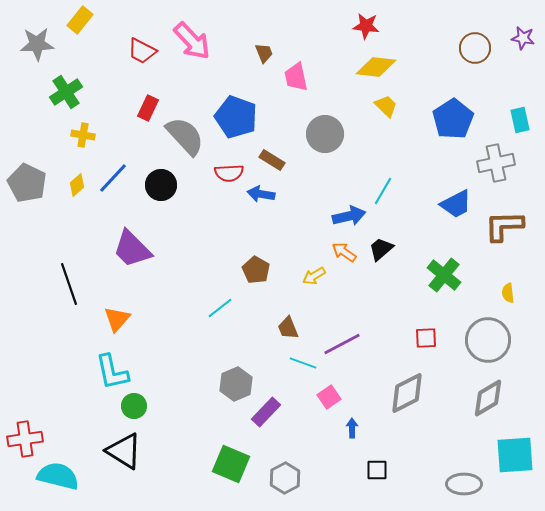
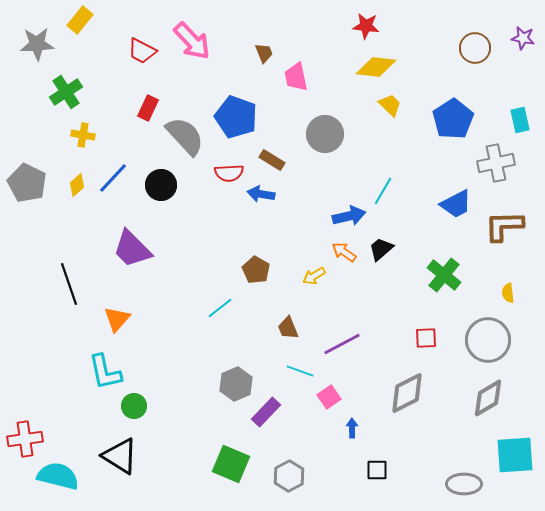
yellow trapezoid at (386, 106): moved 4 px right, 1 px up
cyan line at (303, 363): moved 3 px left, 8 px down
cyan L-shape at (112, 372): moved 7 px left
black triangle at (124, 451): moved 4 px left, 5 px down
gray hexagon at (285, 478): moved 4 px right, 2 px up
